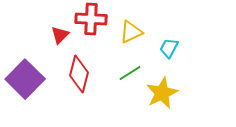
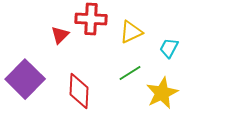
red diamond: moved 17 px down; rotated 12 degrees counterclockwise
